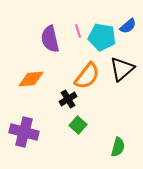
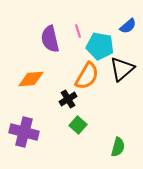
cyan pentagon: moved 2 px left, 9 px down
orange semicircle: rotated 8 degrees counterclockwise
